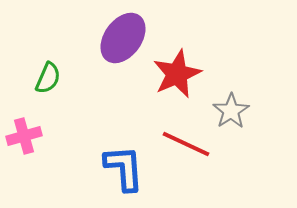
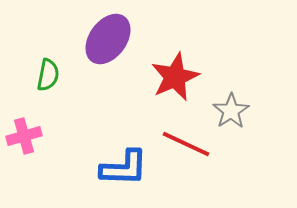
purple ellipse: moved 15 px left, 1 px down
red star: moved 2 px left, 3 px down
green semicircle: moved 3 px up; rotated 12 degrees counterclockwise
blue L-shape: rotated 96 degrees clockwise
